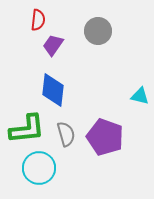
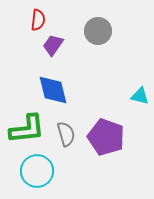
blue diamond: rotated 20 degrees counterclockwise
purple pentagon: moved 1 px right
cyan circle: moved 2 px left, 3 px down
